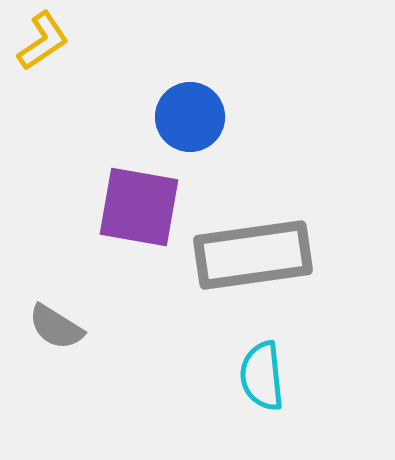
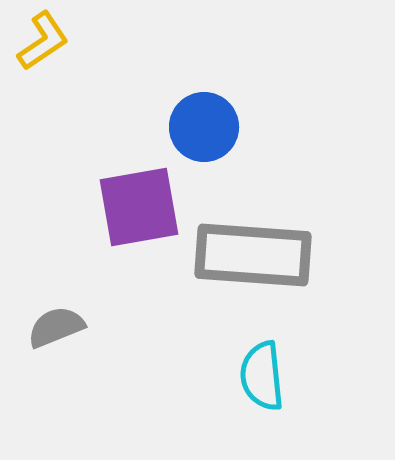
blue circle: moved 14 px right, 10 px down
purple square: rotated 20 degrees counterclockwise
gray rectangle: rotated 12 degrees clockwise
gray semicircle: rotated 126 degrees clockwise
